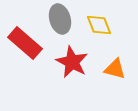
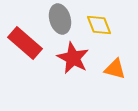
red star: moved 1 px right, 4 px up
